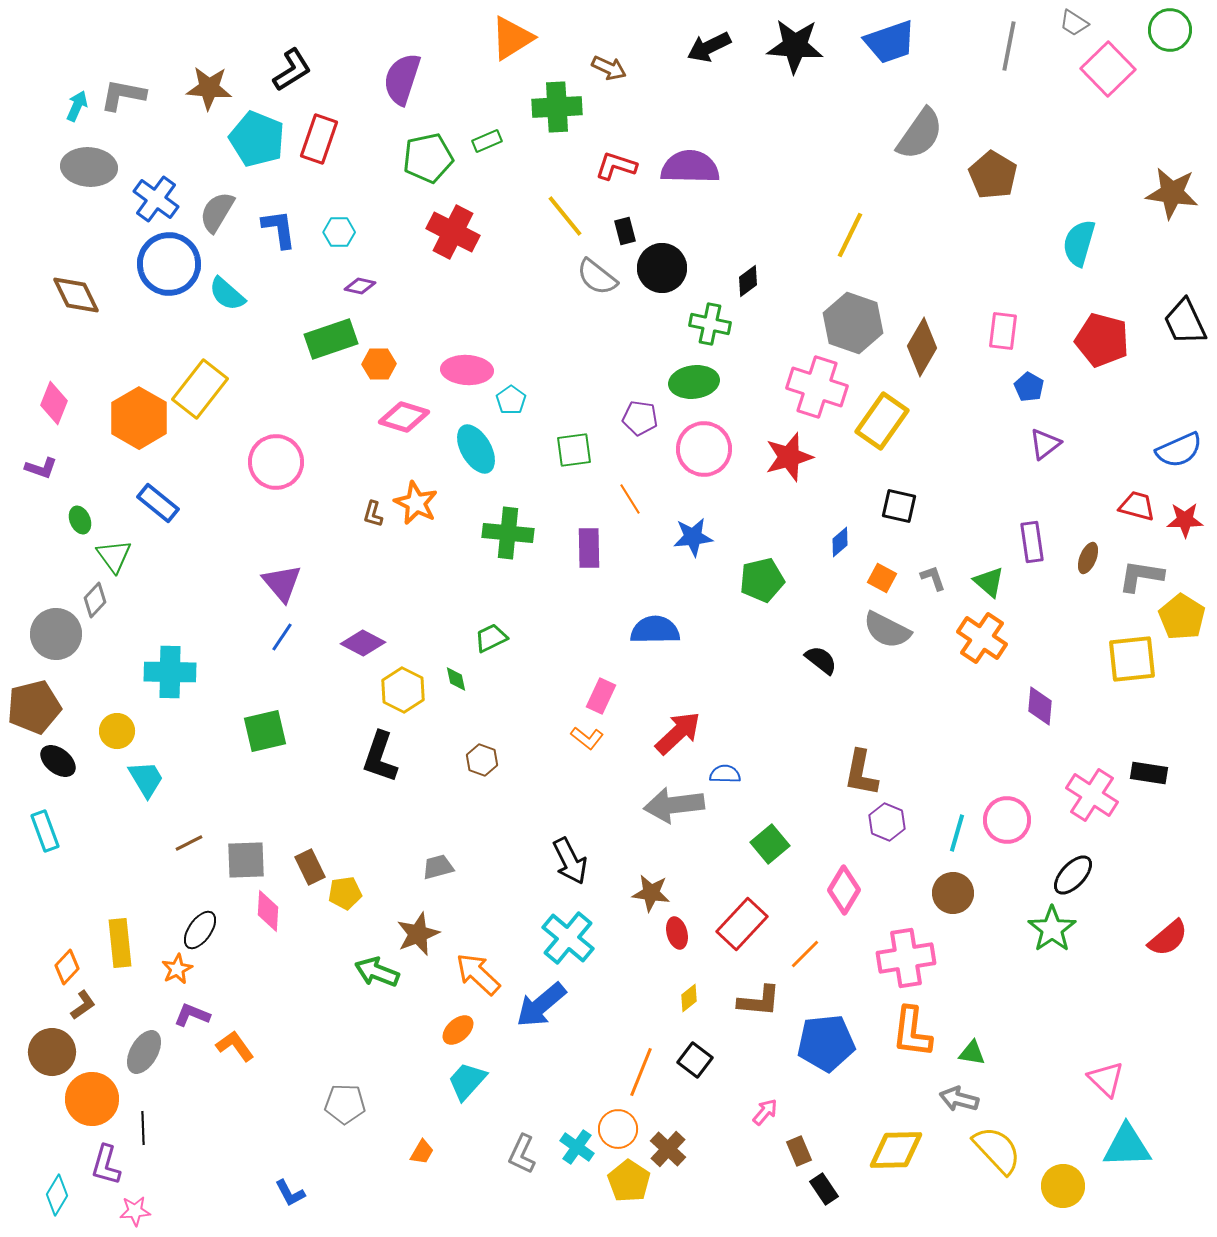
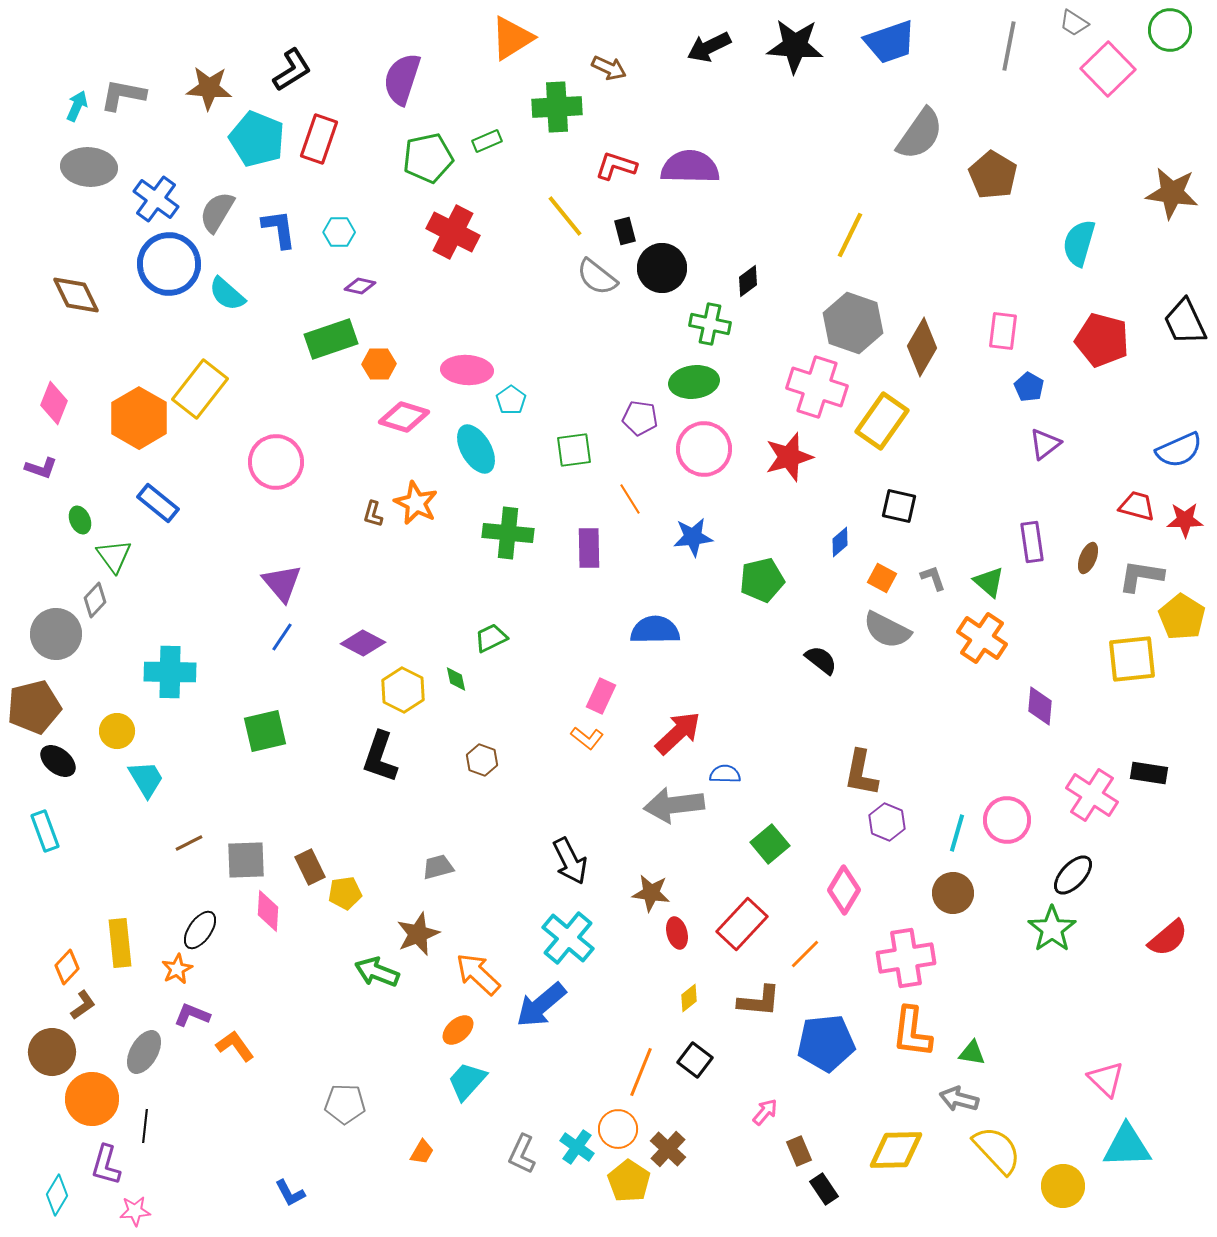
black line at (143, 1128): moved 2 px right, 2 px up; rotated 8 degrees clockwise
